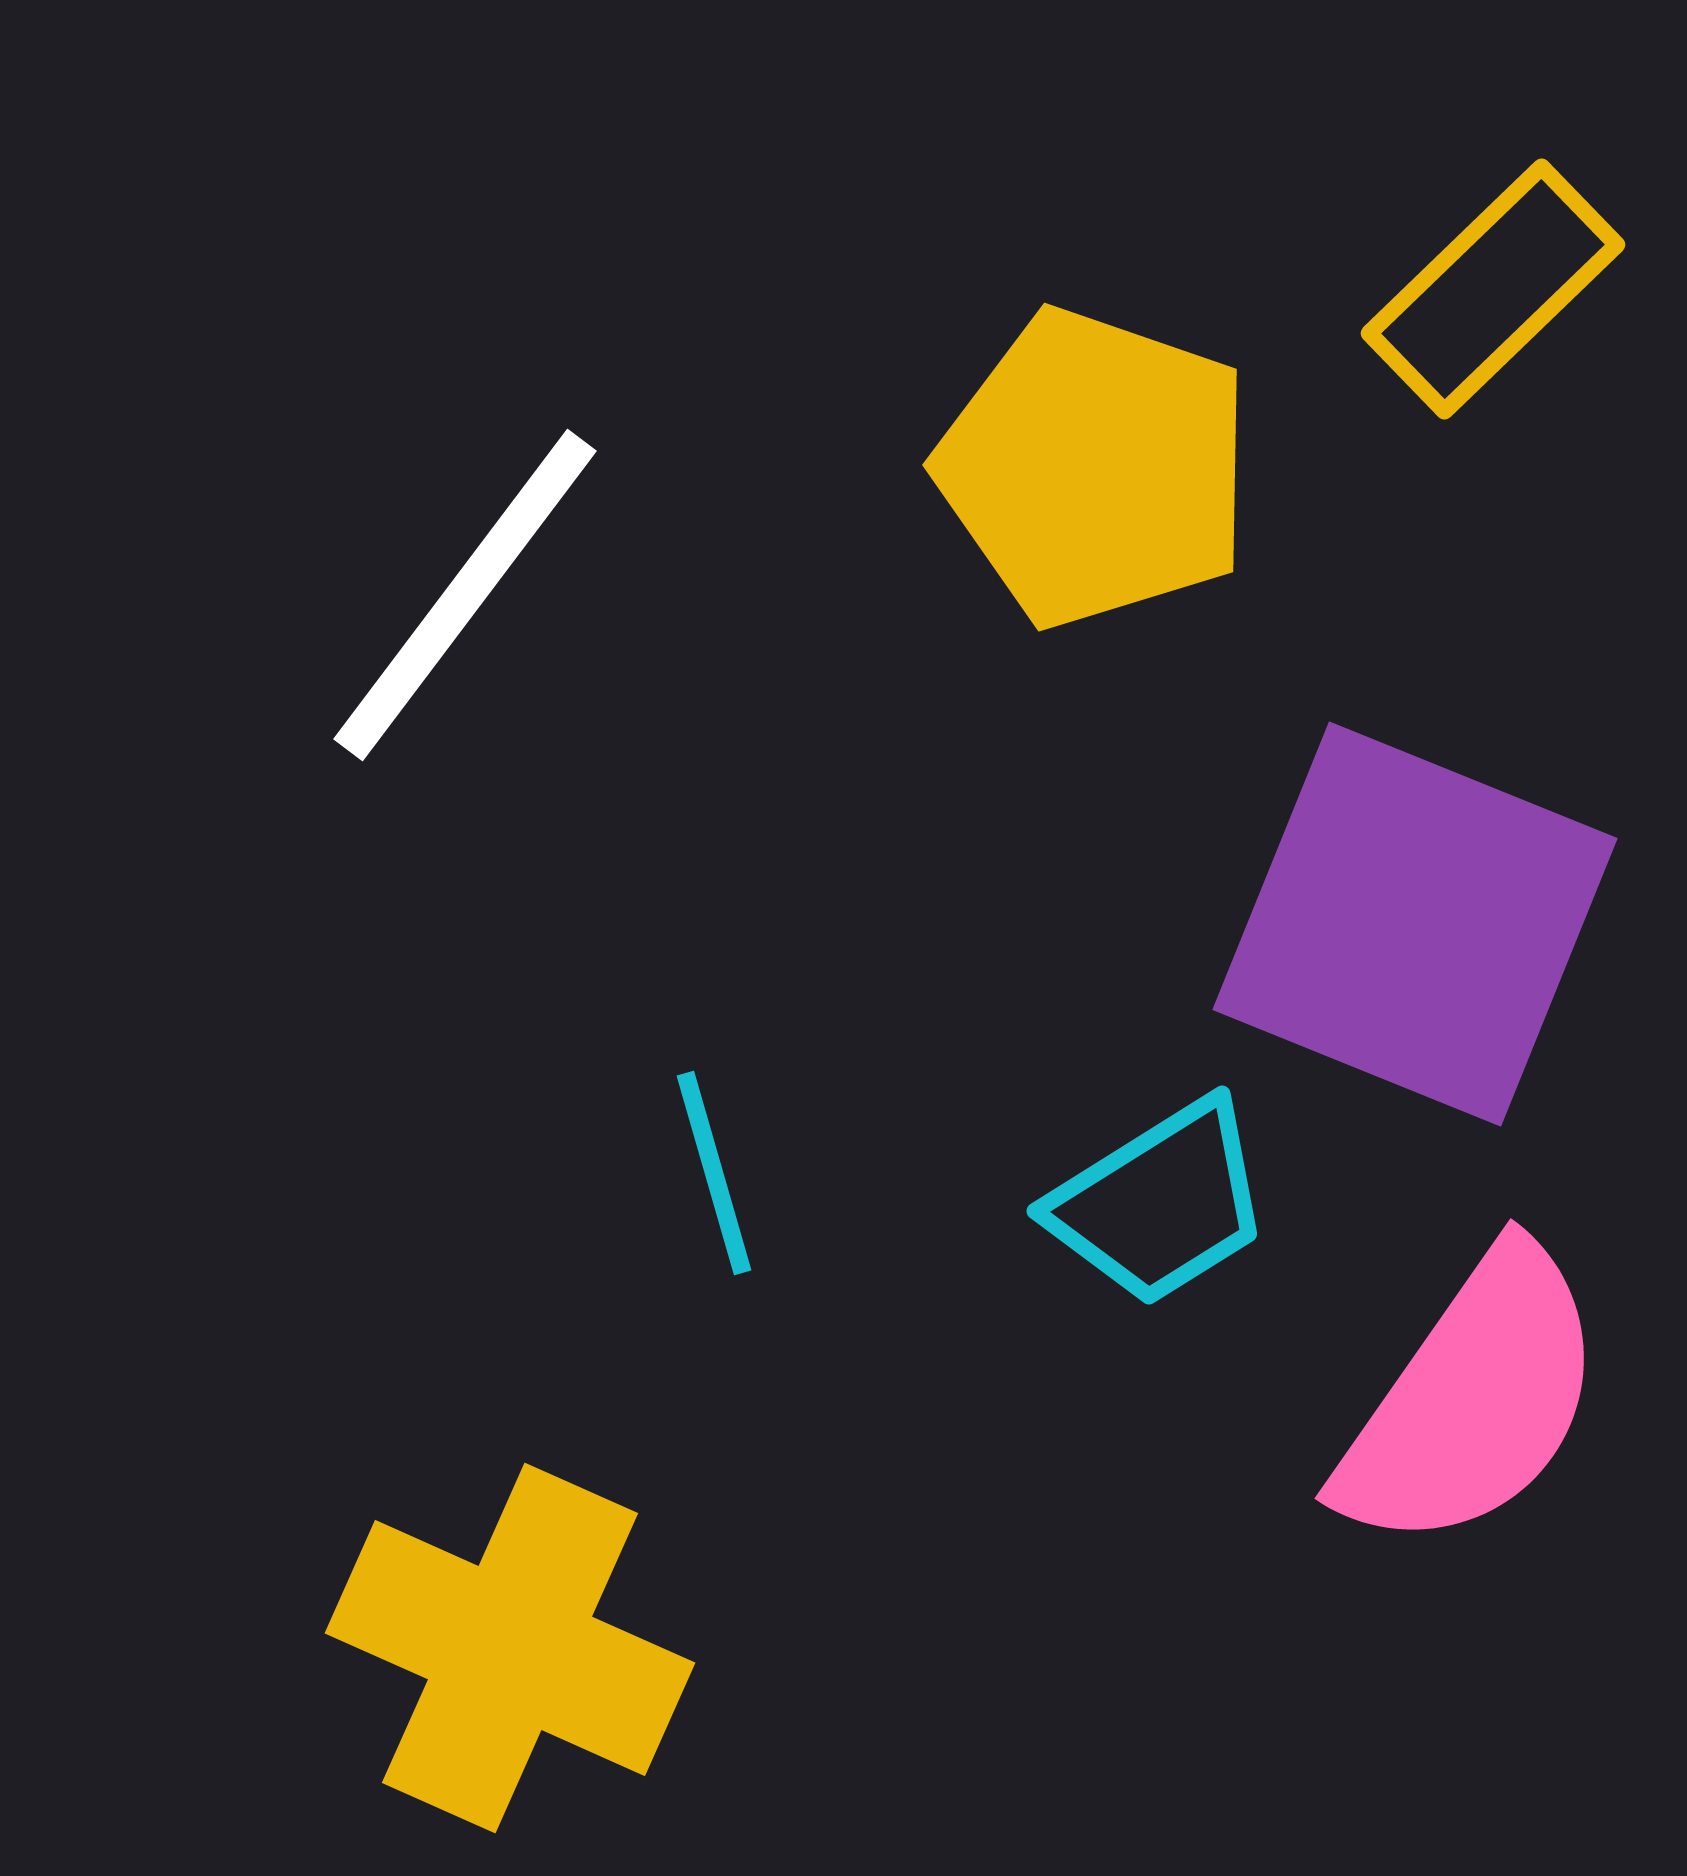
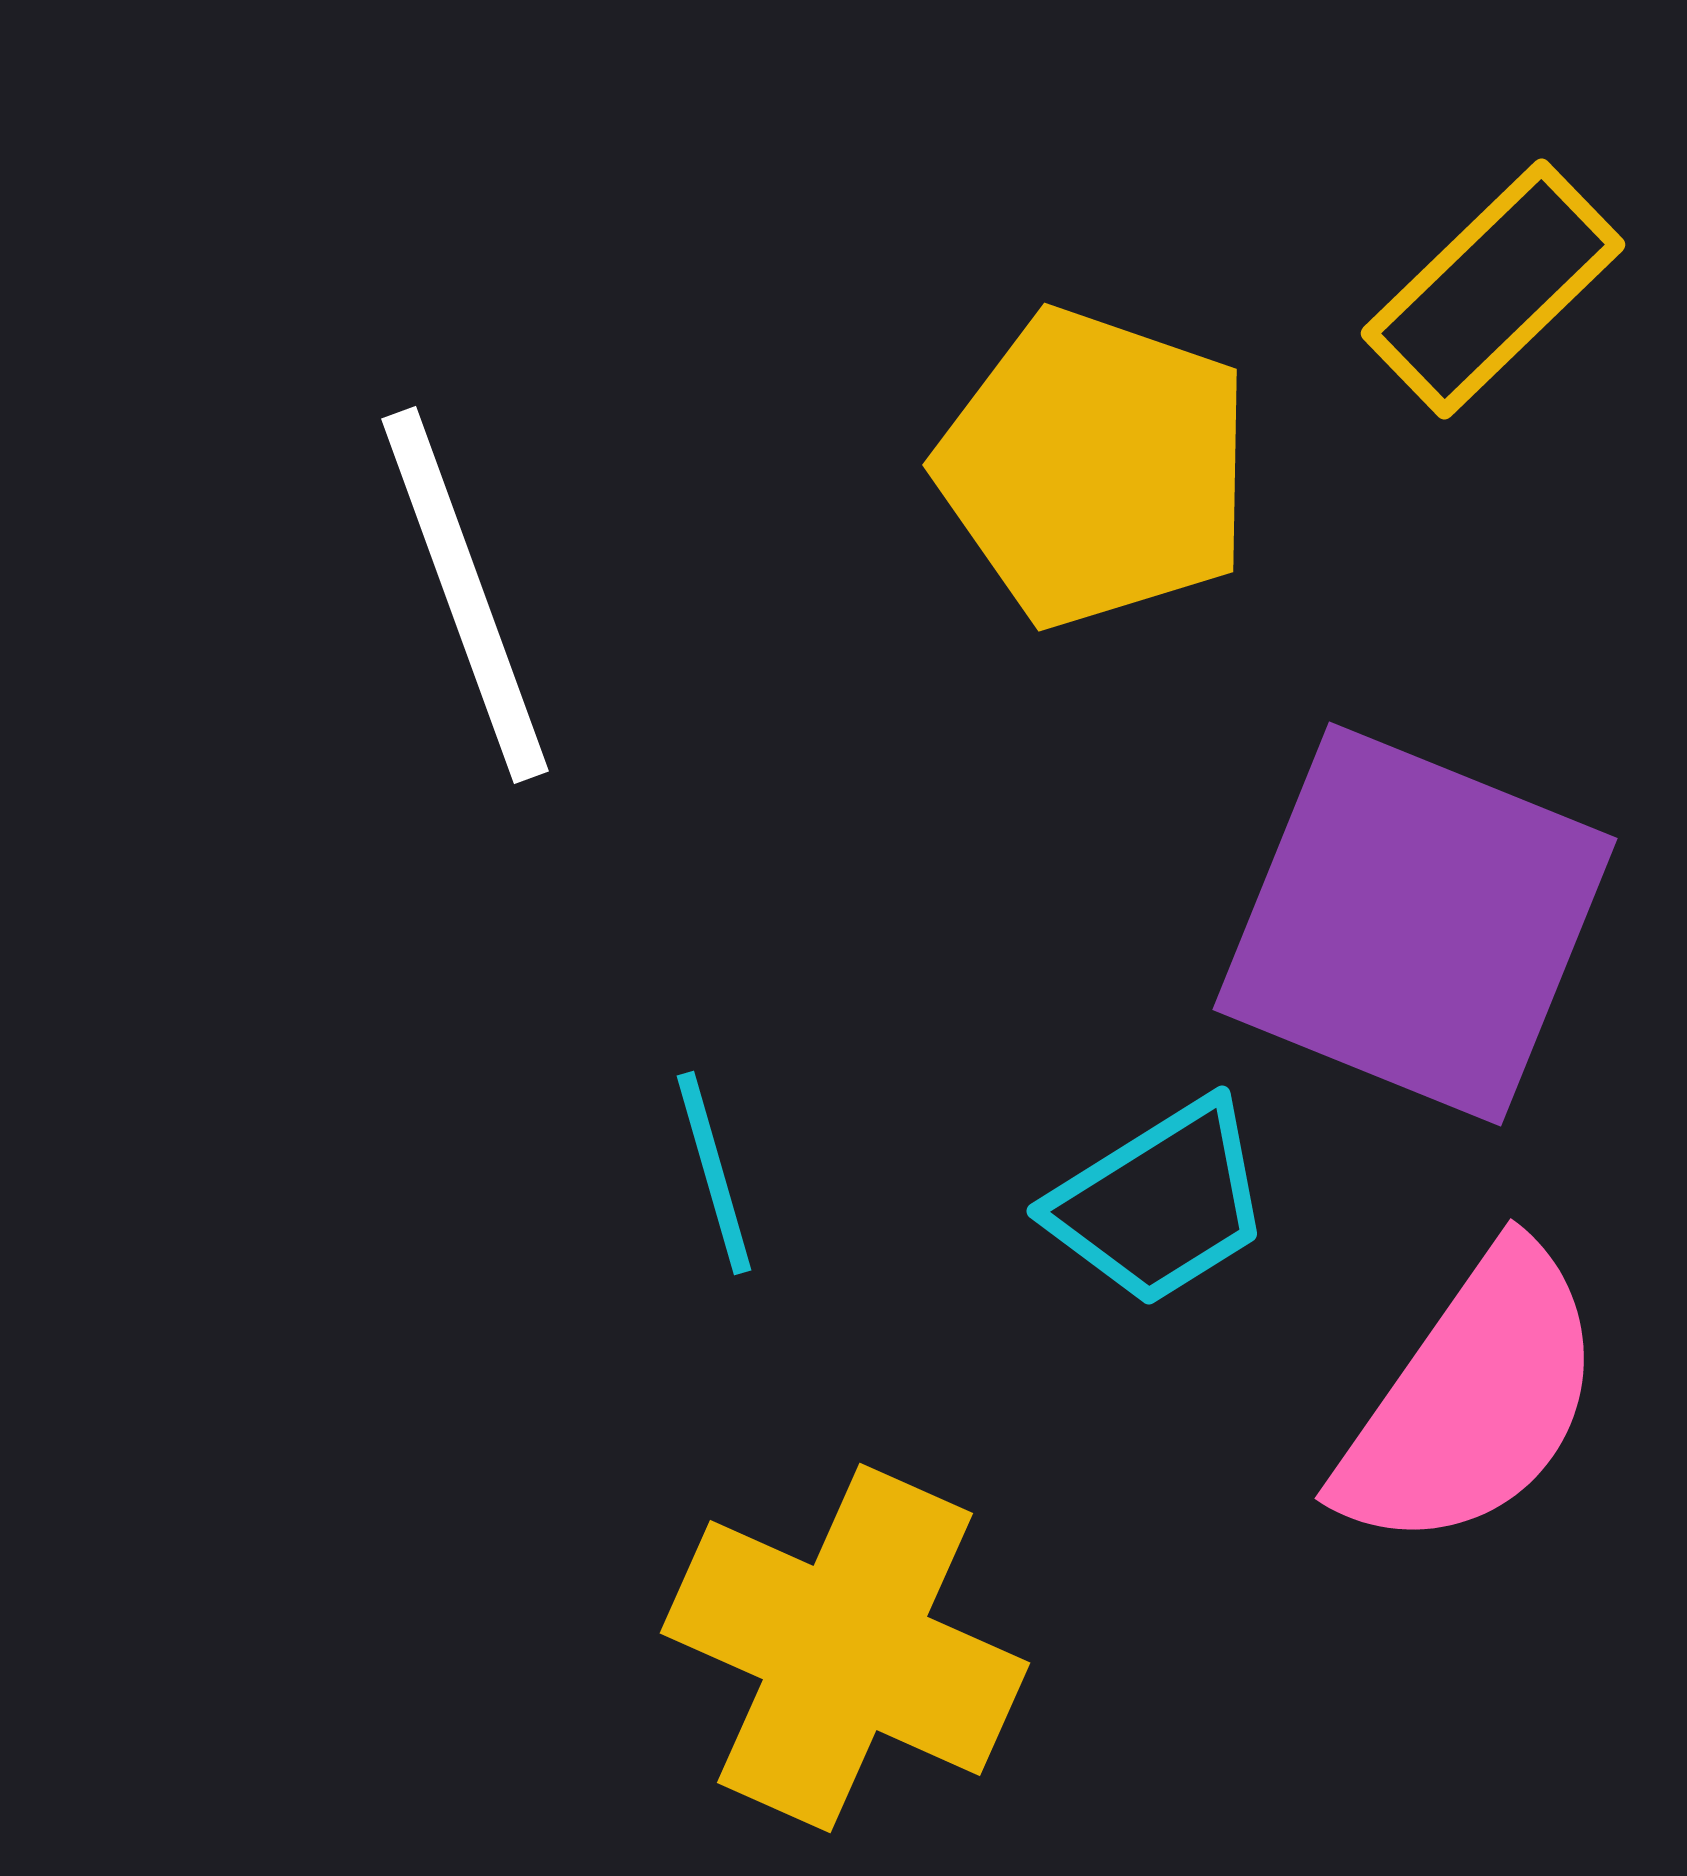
white line: rotated 57 degrees counterclockwise
yellow cross: moved 335 px right
